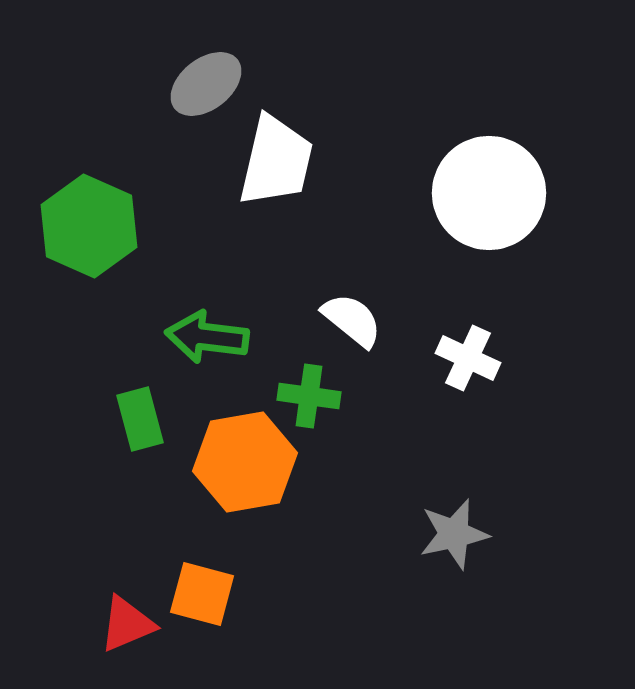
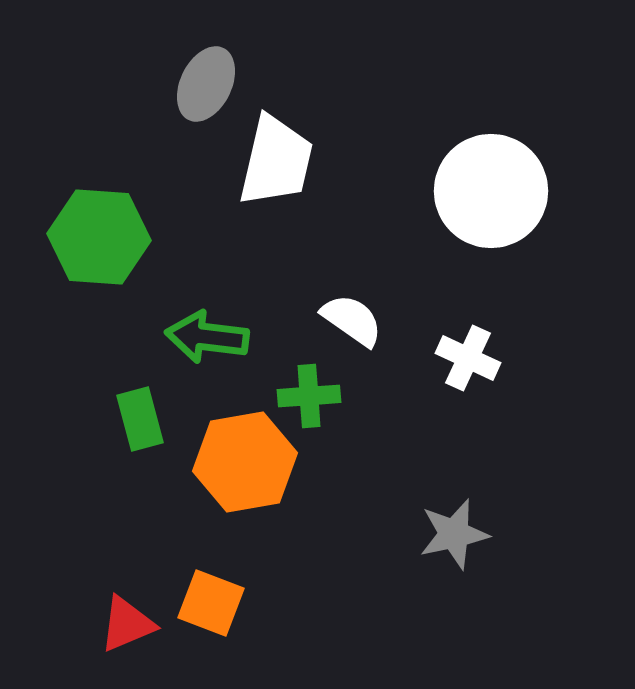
gray ellipse: rotated 26 degrees counterclockwise
white circle: moved 2 px right, 2 px up
green hexagon: moved 10 px right, 11 px down; rotated 20 degrees counterclockwise
white semicircle: rotated 4 degrees counterclockwise
green cross: rotated 12 degrees counterclockwise
orange square: moved 9 px right, 9 px down; rotated 6 degrees clockwise
